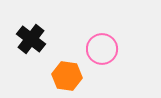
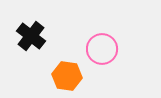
black cross: moved 3 px up
